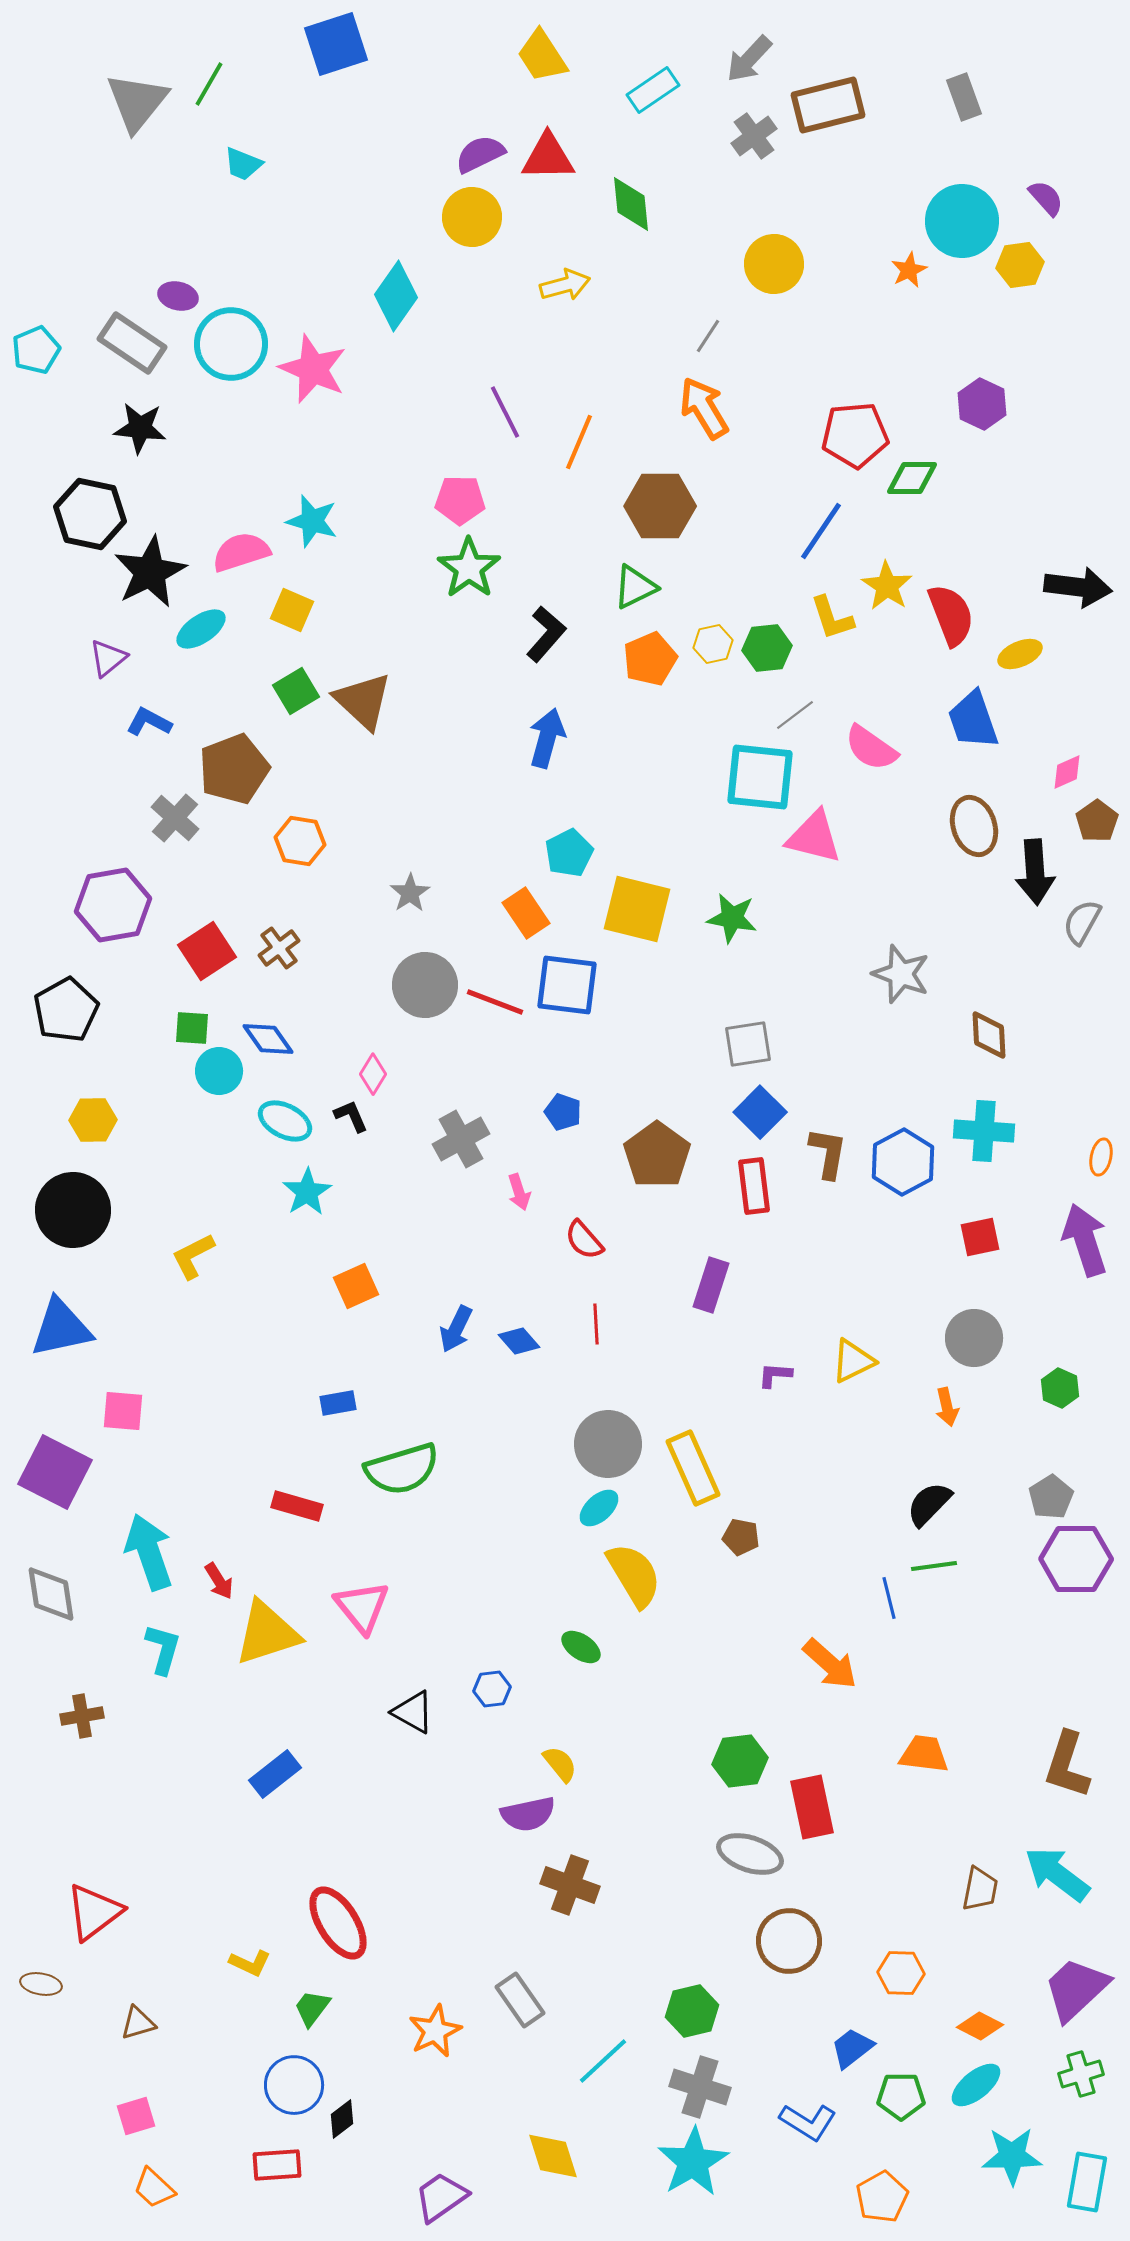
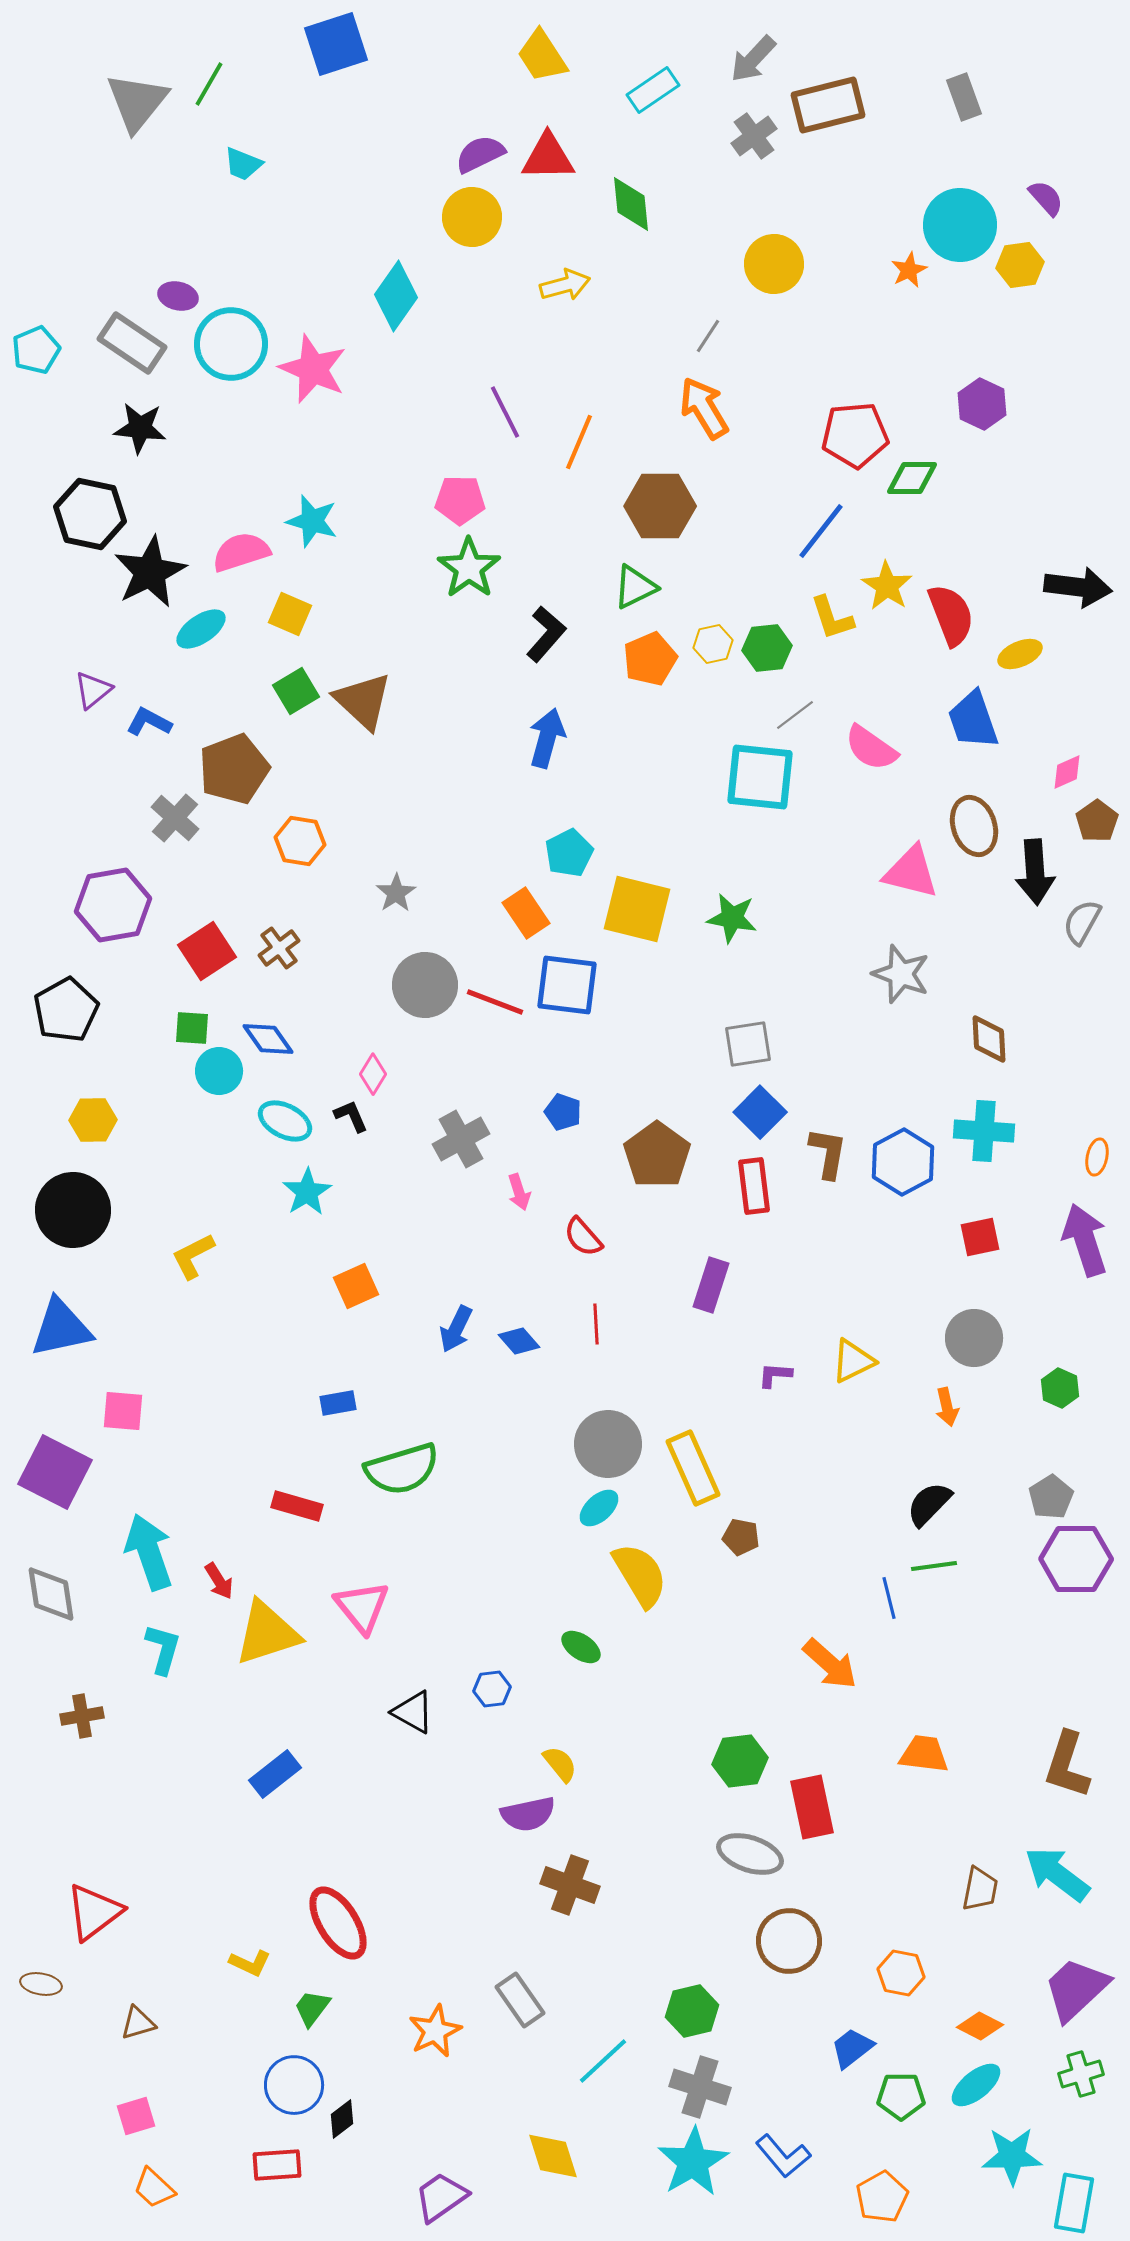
gray arrow at (749, 59): moved 4 px right
cyan circle at (962, 221): moved 2 px left, 4 px down
blue line at (821, 531): rotated 4 degrees clockwise
yellow square at (292, 610): moved 2 px left, 4 px down
purple triangle at (108, 658): moved 15 px left, 32 px down
pink triangle at (814, 837): moved 97 px right, 35 px down
gray star at (410, 893): moved 14 px left
brown diamond at (989, 1035): moved 4 px down
orange ellipse at (1101, 1157): moved 4 px left
red semicircle at (584, 1240): moved 1 px left, 3 px up
yellow semicircle at (634, 1575): moved 6 px right
orange hexagon at (901, 1973): rotated 9 degrees clockwise
blue L-shape at (808, 2122): moved 25 px left, 34 px down; rotated 18 degrees clockwise
cyan rectangle at (1087, 2182): moved 13 px left, 21 px down
